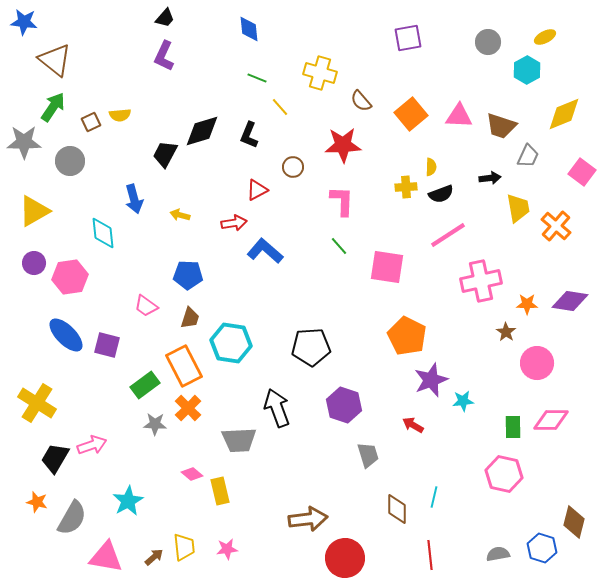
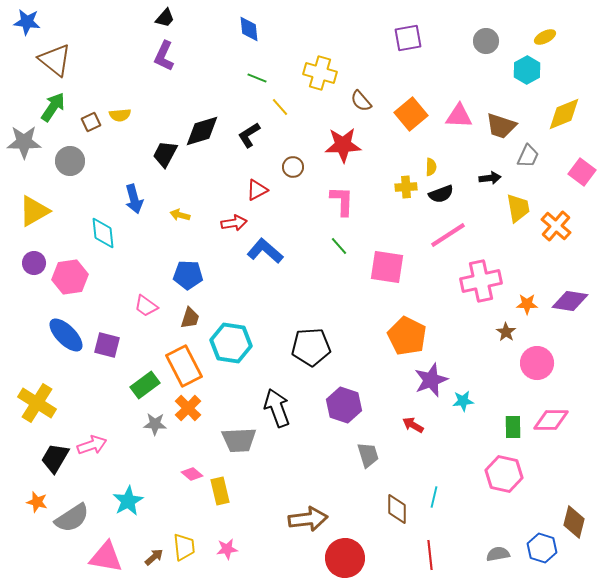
blue star at (24, 22): moved 3 px right
gray circle at (488, 42): moved 2 px left, 1 px up
black L-shape at (249, 135): rotated 36 degrees clockwise
gray semicircle at (72, 518): rotated 27 degrees clockwise
